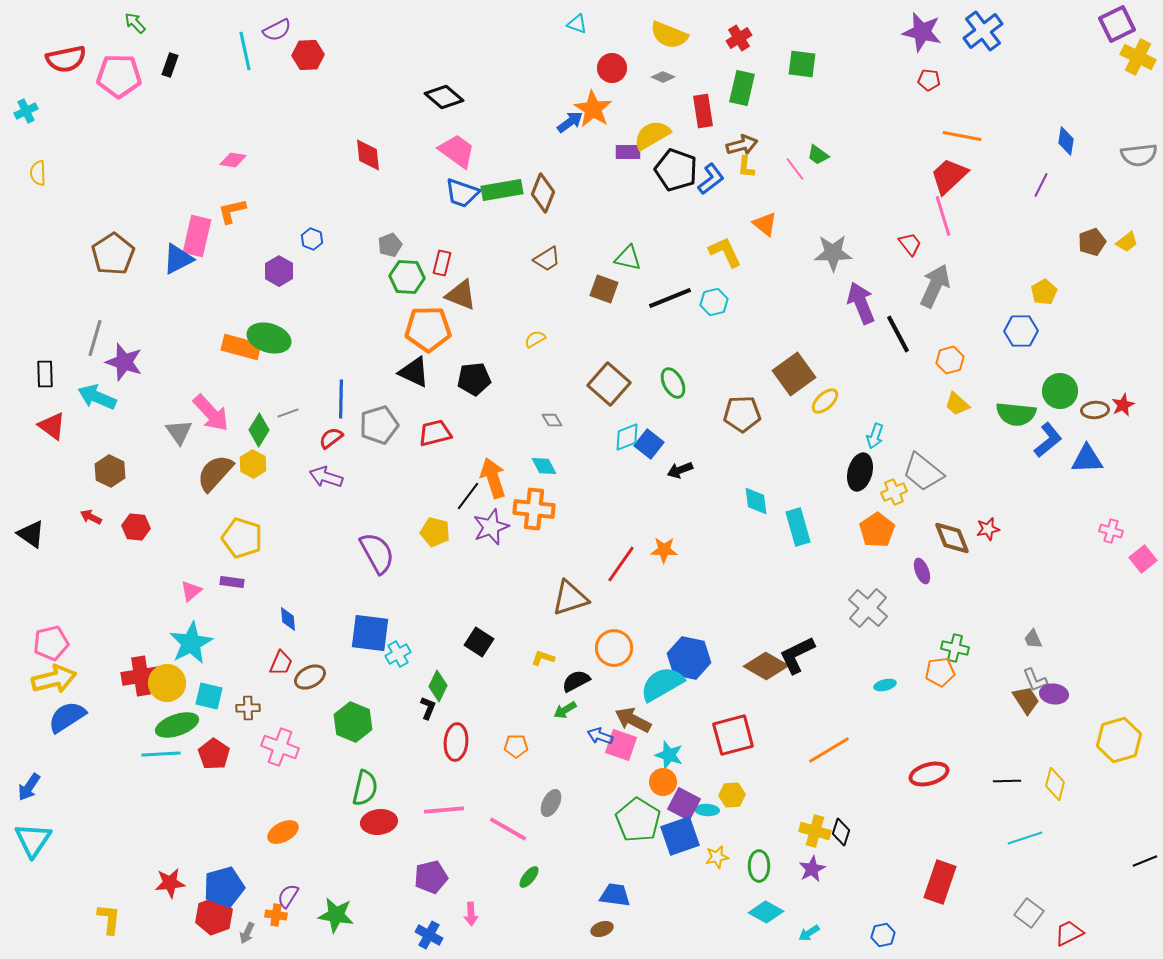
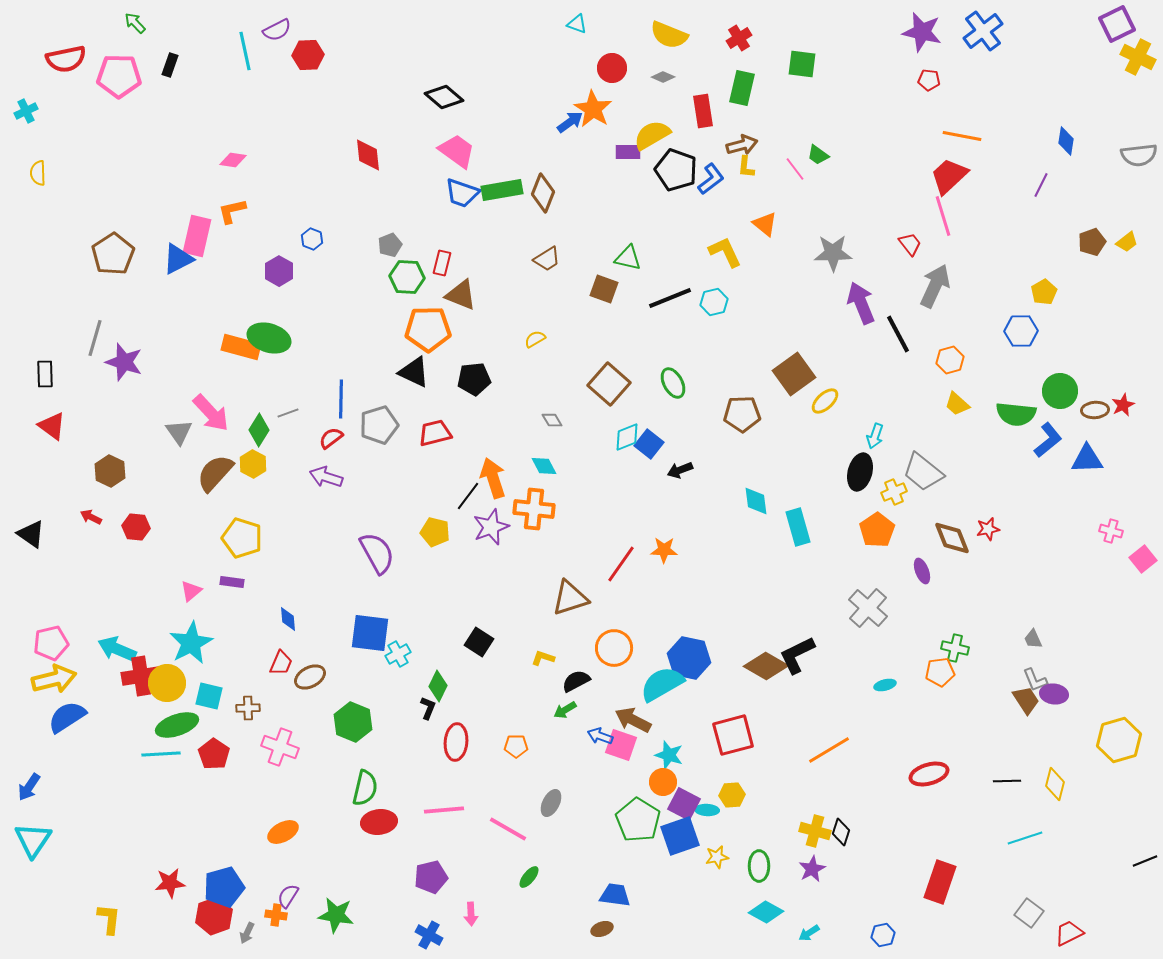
cyan arrow at (97, 397): moved 20 px right, 252 px down
